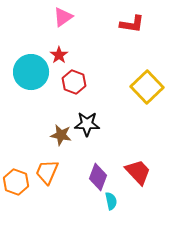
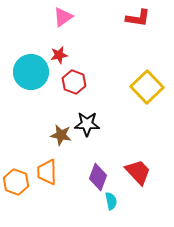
red L-shape: moved 6 px right, 6 px up
red star: rotated 24 degrees clockwise
orange trapezoid: rotated 24 degrees counterclockwise
